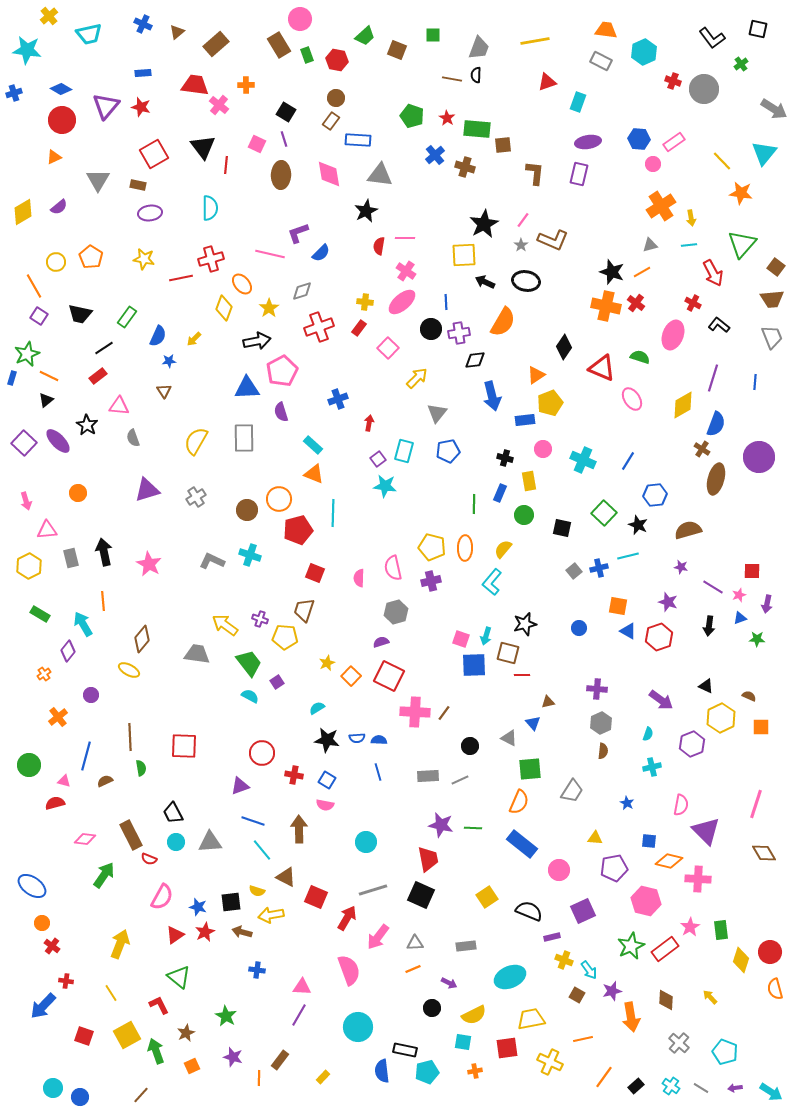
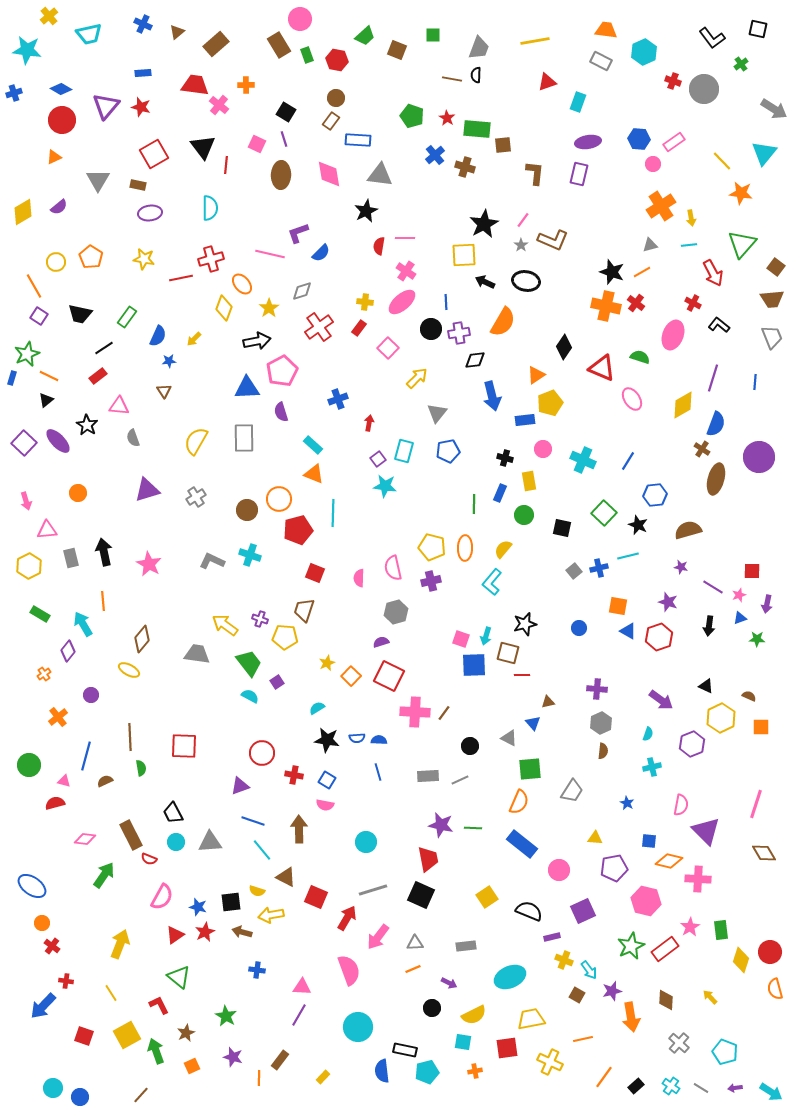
red cross at (319, 327): rotated 16 degrees counterclockwise
